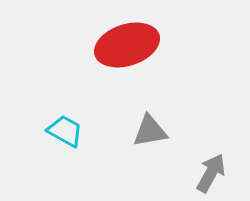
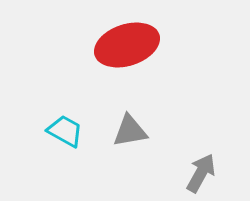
gray triangle: moved 20 px left
gray arrow: moved 10 px left
